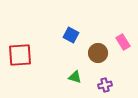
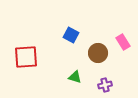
red square: moved 6 px right, 2 px down
